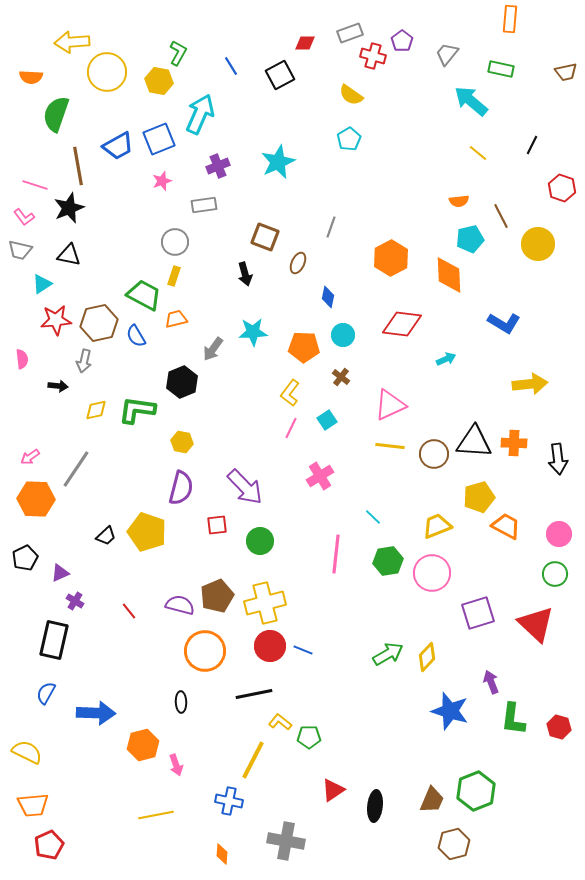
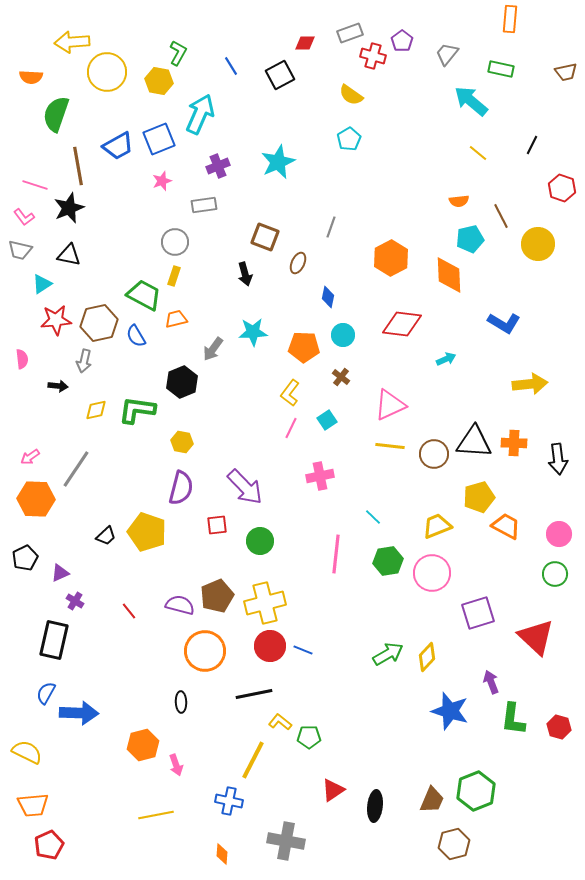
pink cross at (320, 476): rotated 20 degrees clockwise
red triangle at (536, 624): moved 13 px down
blue arrow at (96, 713): moved 17 px left
